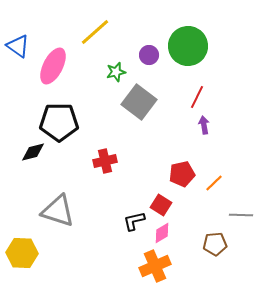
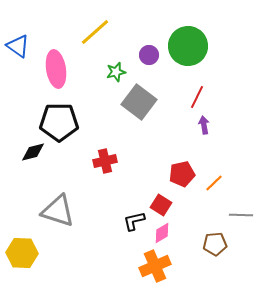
pink ellipse: moved 3 px right, 3 px down; rotated 36 degrees counterclockwise
